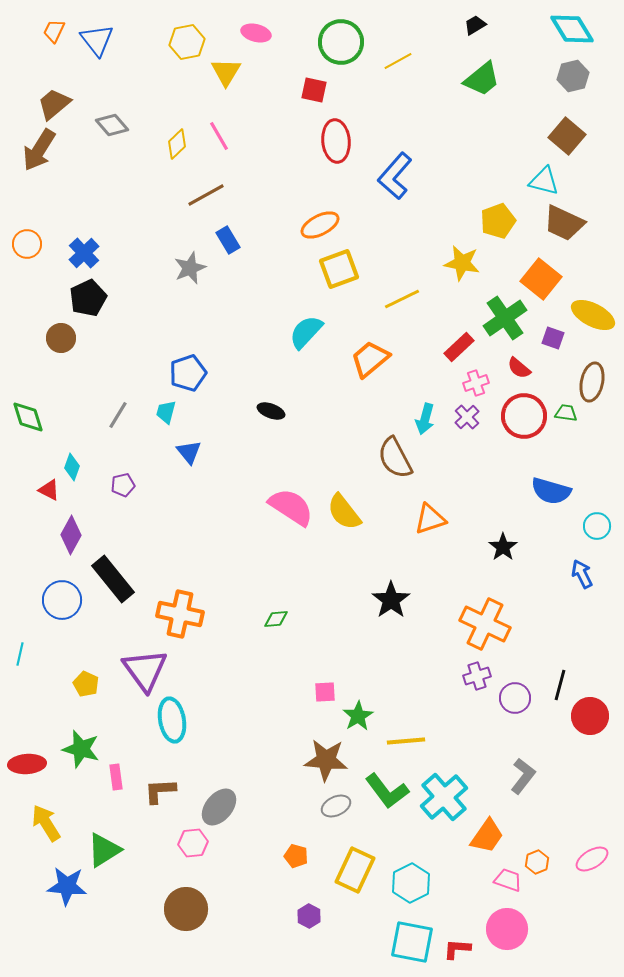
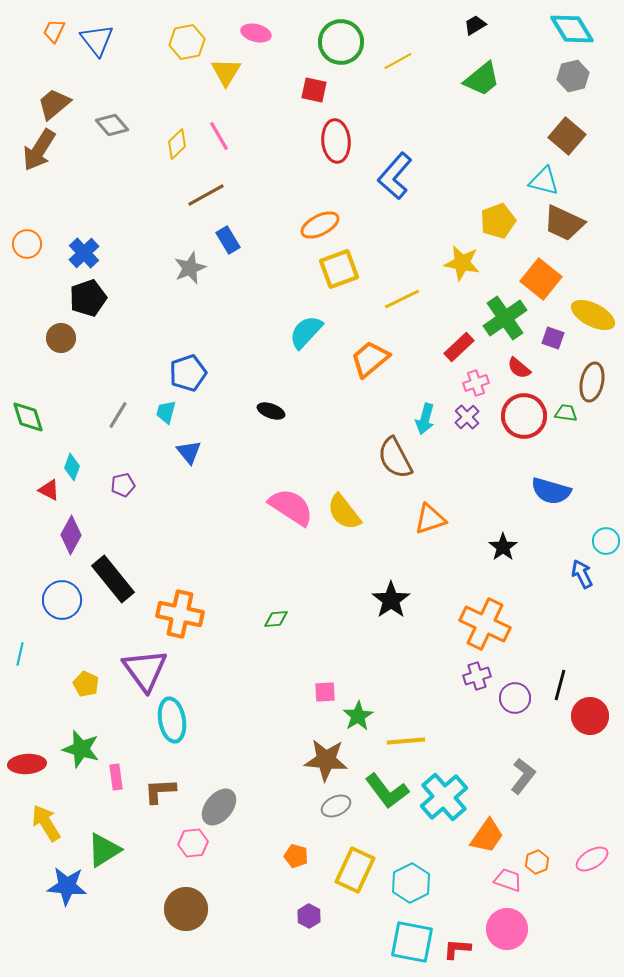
black pentagon at (88, 298): rotated 6 degrees clockwise
cyan circle at (597, 526): moved 9 px right, 15 px down
